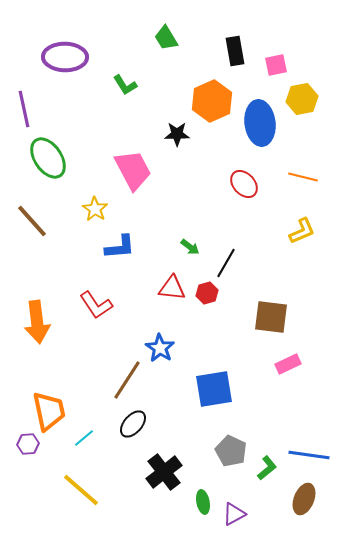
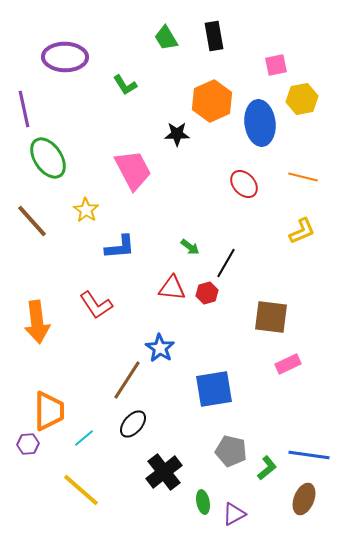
black rectangle at (235, 51): moved 21 px left, 15 px up
yellow star at (95, 209): moved 9 px left, 1 px down
orange trapezoid at (49, 411): rotated 12 degrees clockwise
gray pentagon at (231, 451): rotated 12 degrees counterclockwise
